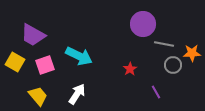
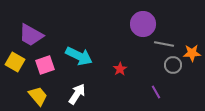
purple trapezoid: moved 2 px left
red star: moved 10 px left
